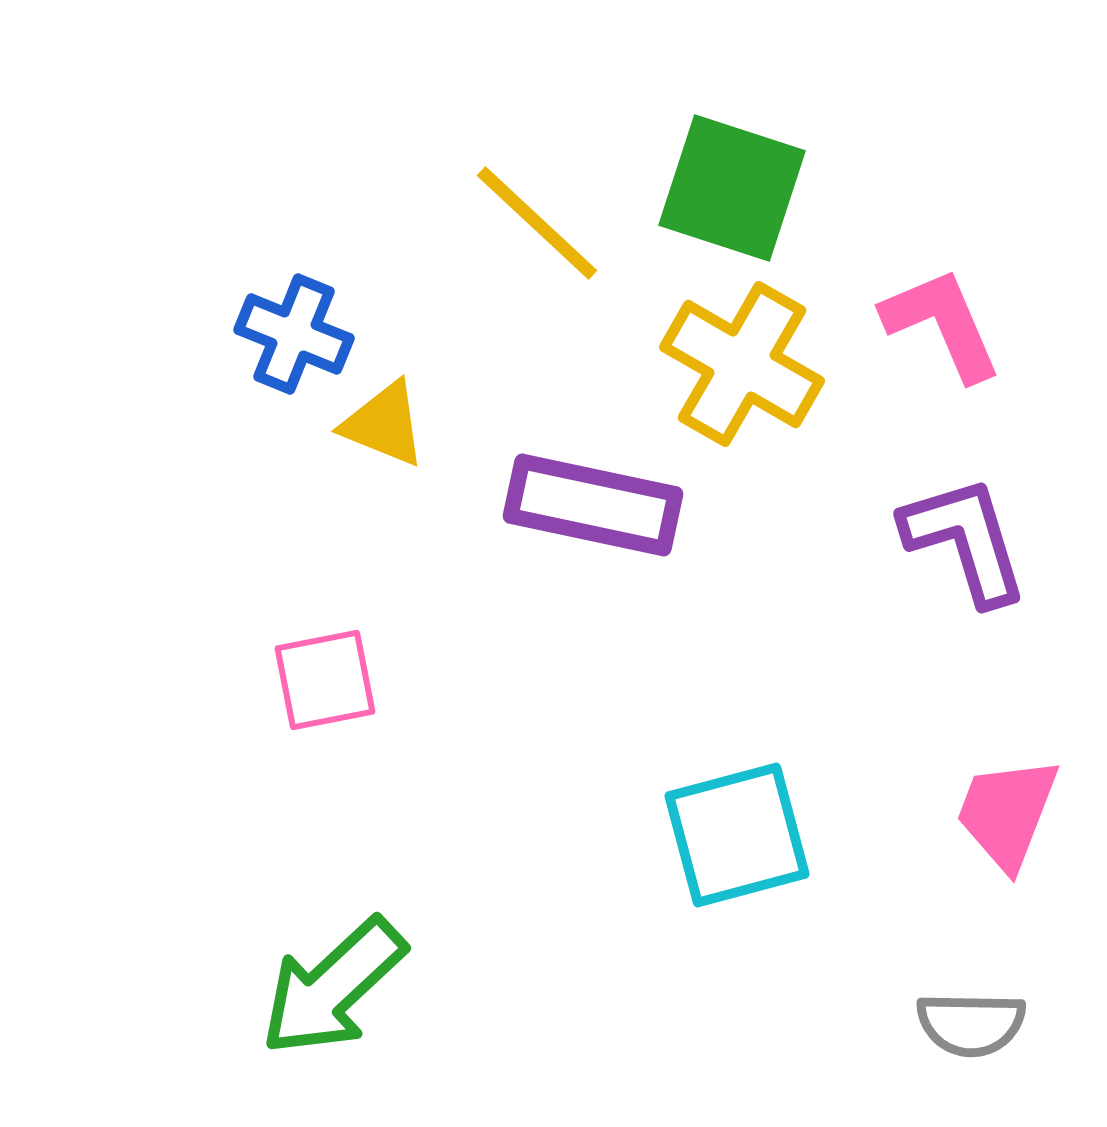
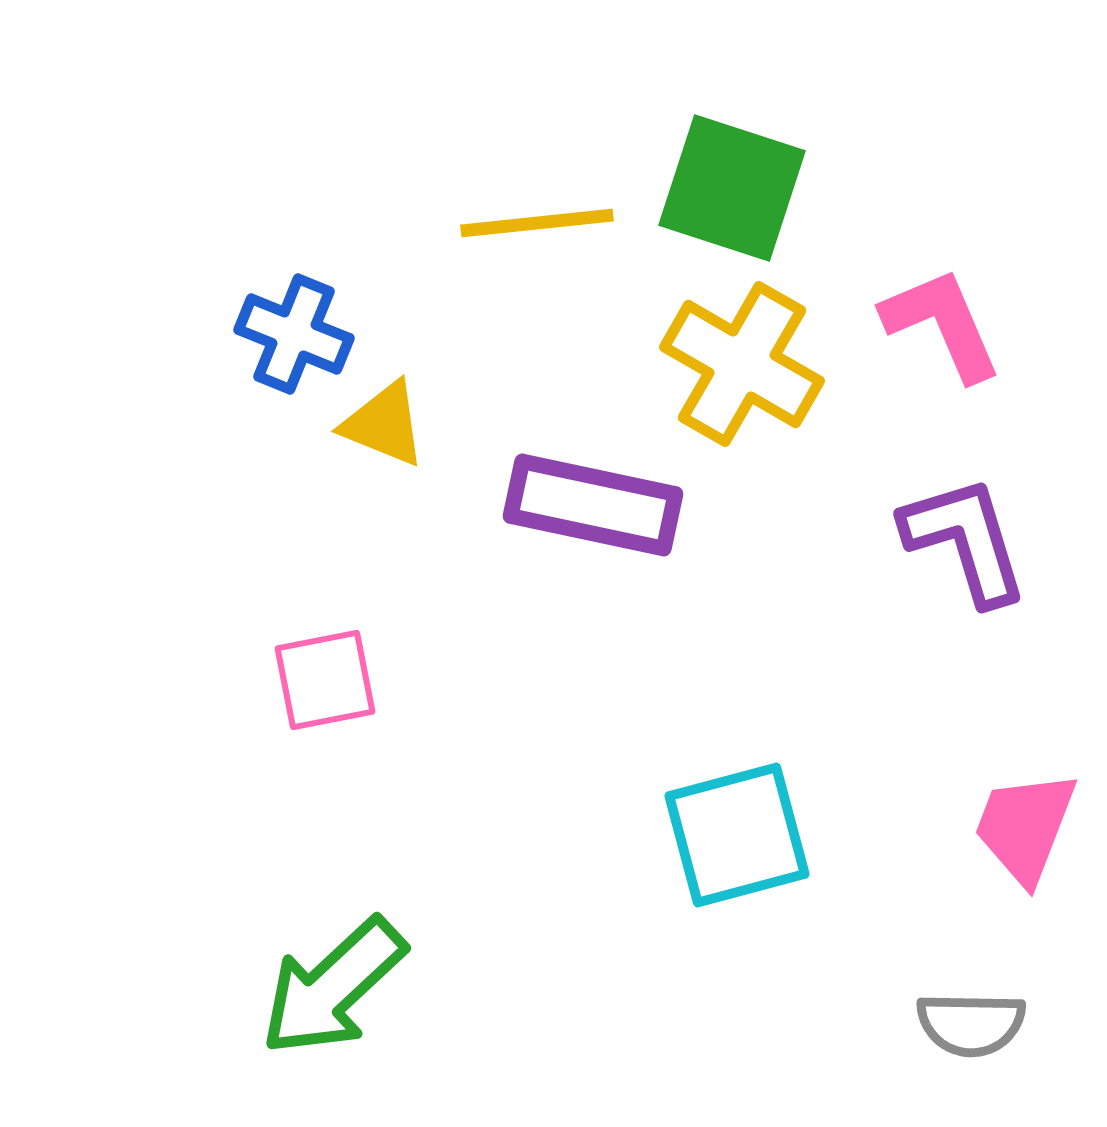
yellow line: rotated 49 degrees counterclockwise
pink trapezoid: moved 18 px right, 14 px down
